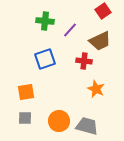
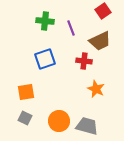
purple line: moved 1 px right, 2 px up; rotated 63 degrees counterclockwise
gray square: rotated 24 degrees clockwise
